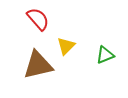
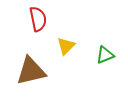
red semicircle: rotated 30 degrees clockwise
brown triangle: moved 7 px left, 6 px down
